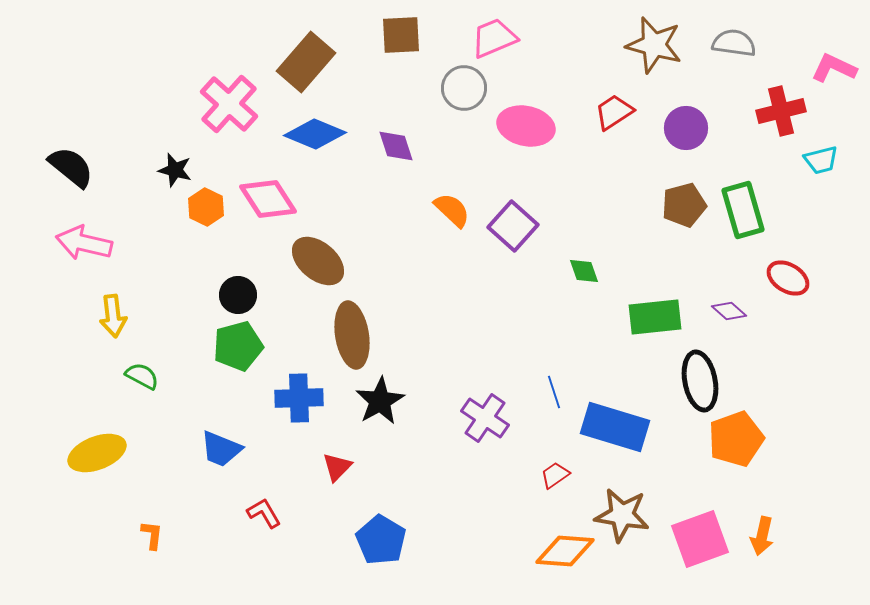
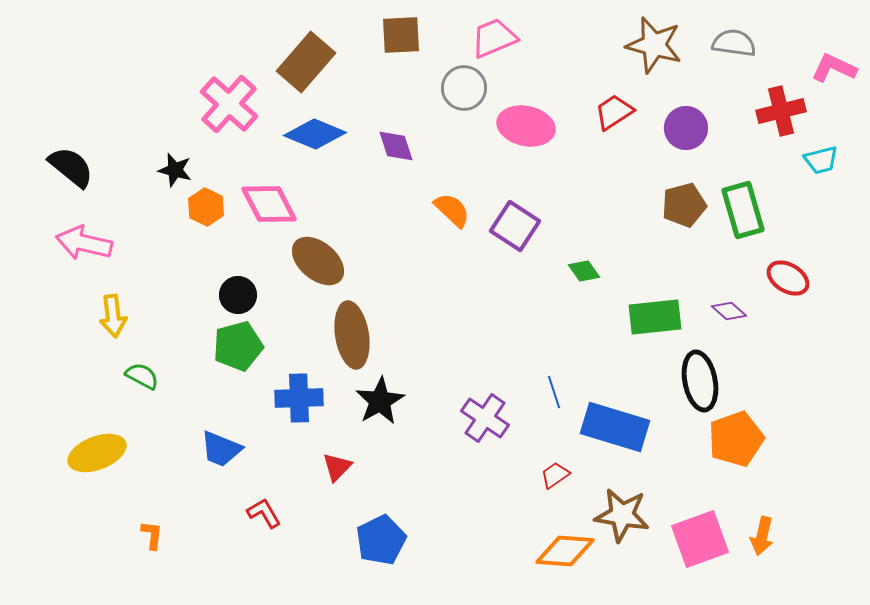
pink diamond at (268, 199): moved 1 px right, 5 px down; rotated 6 degrees clockwise
purple square at (513, 226): moved 2 px right; rotated 9 degrees counterclockwise
green diamond at (584, 271): rotated 16 degrees counterclockwise
blue pentagon at (381, 540): rotated 15 degrees clockwise
